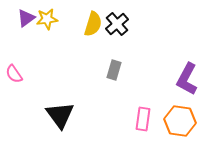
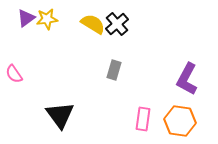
yellow semicircle: rotated 75 degrees counterclockwise
